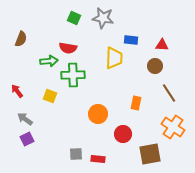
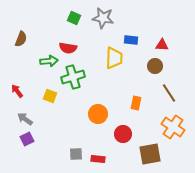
green cross: moved 2 px down; rotated 15 degrees counterclockwise
